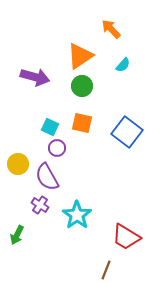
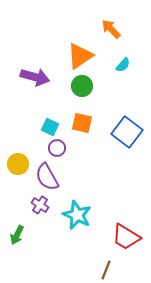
cyan star: rotated 12 degrees counterclockwise
